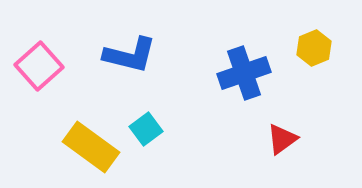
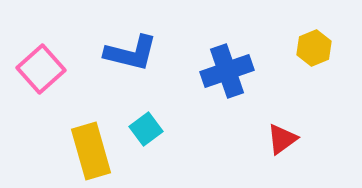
blue L-shape: moved 1 px right, 2 px up
pink square: moved 2 px right, 3 px down
blue cross: moved 17 px left, 2 px up
yellow rectangle: moved 4 px down; rotated 38 degrees clockwise
